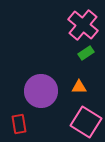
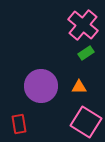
purple circle: moved 5 px up
